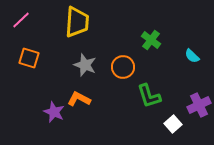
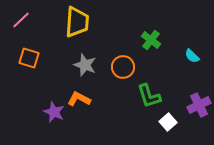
white square: moved 5 px left, 2 px up
